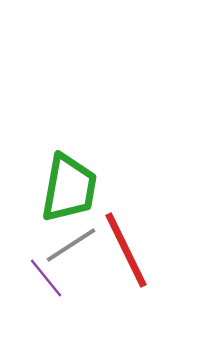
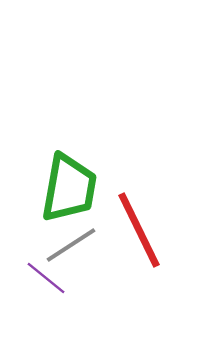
red line: moved 13 px right, 20 px up
purple line: rotated 12 degrees counterclockwise
